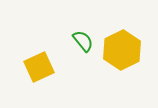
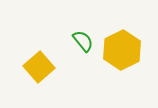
yellow square: rotated 16 degrees counterclockwise
